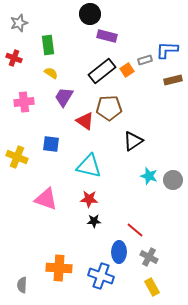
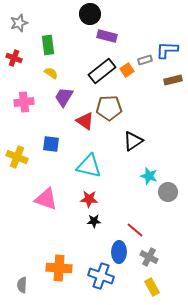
gray circle: moved 5 px left, 12 px down
